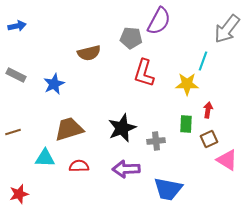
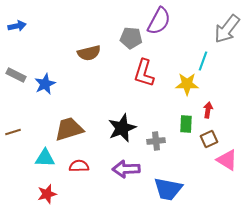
blue star: moved 9 px left
red star: moved 28 px right
